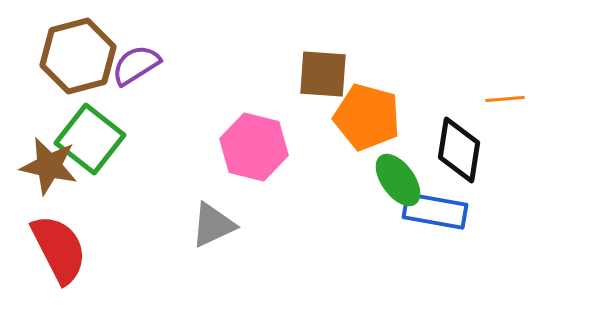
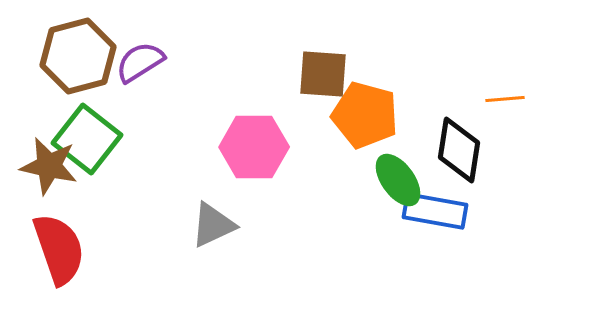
purple semicircle: moved 4 px right, 3 px up
orange pentagon: moved 2 px left, 2 px up
green square: moved 3 px left
pink hexagon: rotated 14 degrees counterclockwise
red semicircle: rotated 8 degrees clockwise
